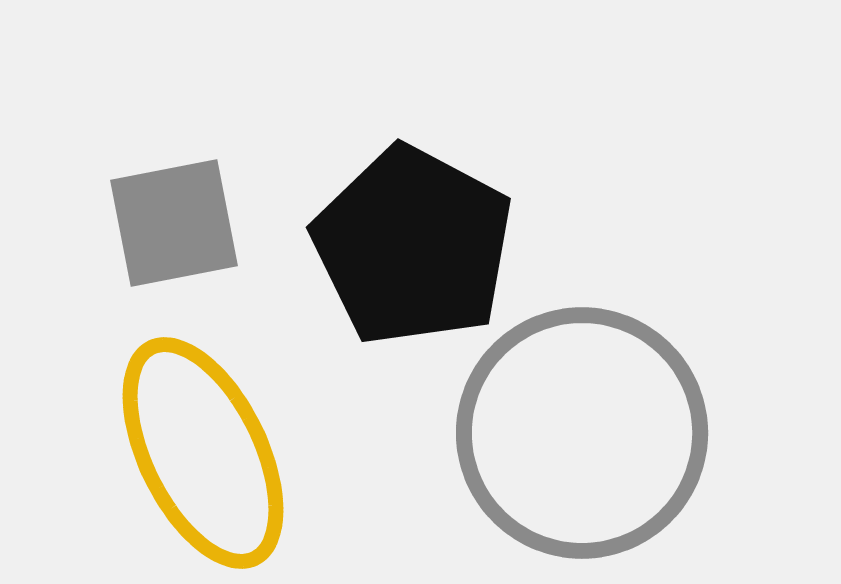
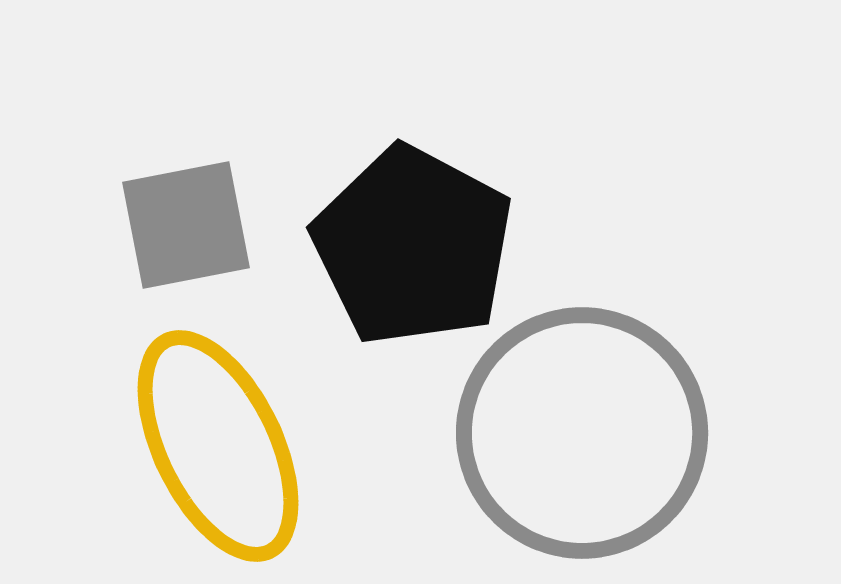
gray square: moved 12 px right, 2 px down
yellow ellipse: moved 15 px right, 7 px up
